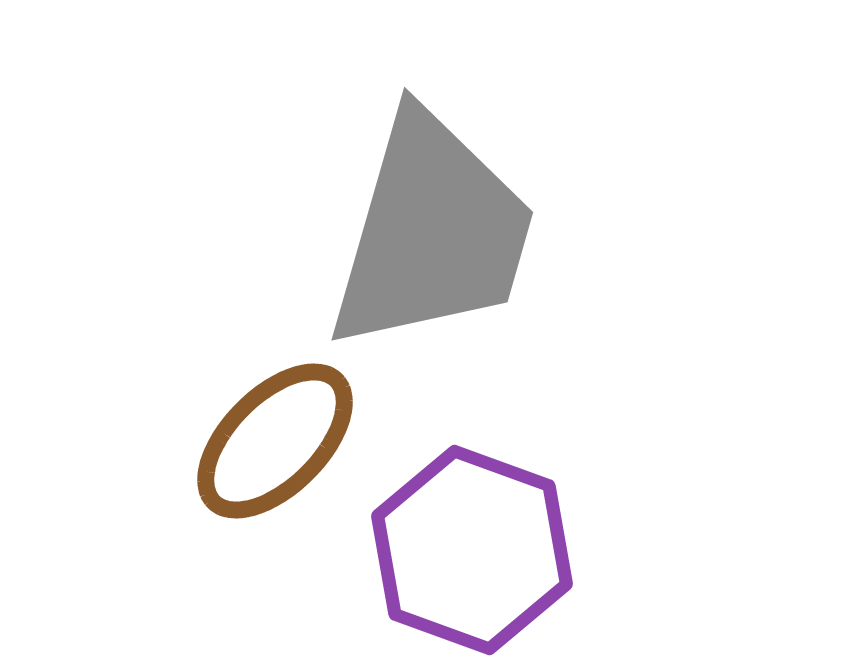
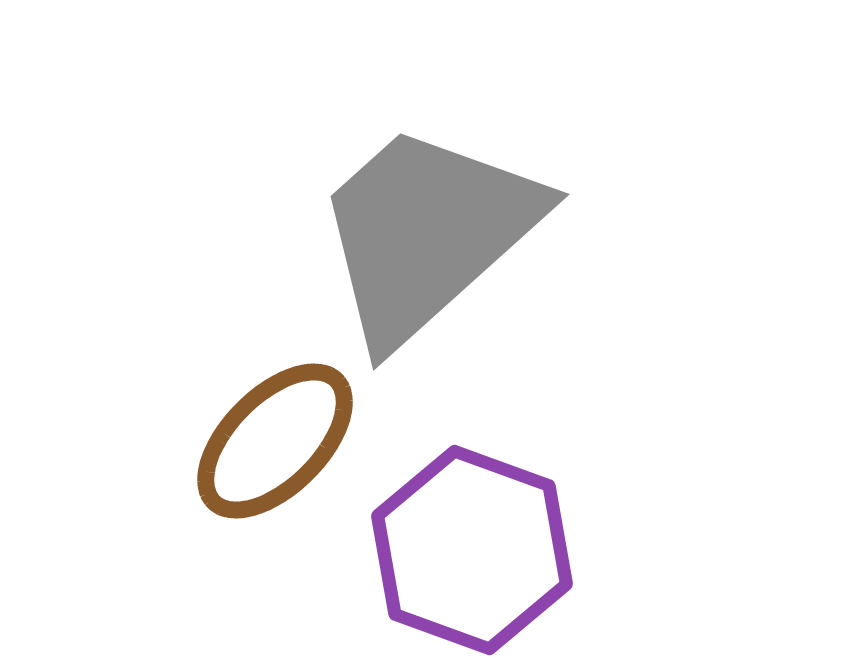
gray trapezoid: moved 5 px left, 1 px down; rotated 148 degrees counterclockwise
